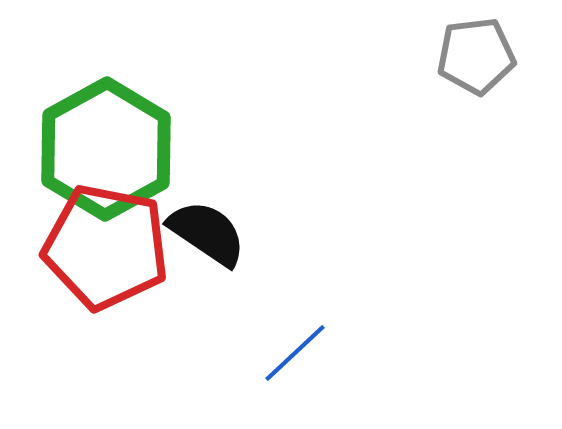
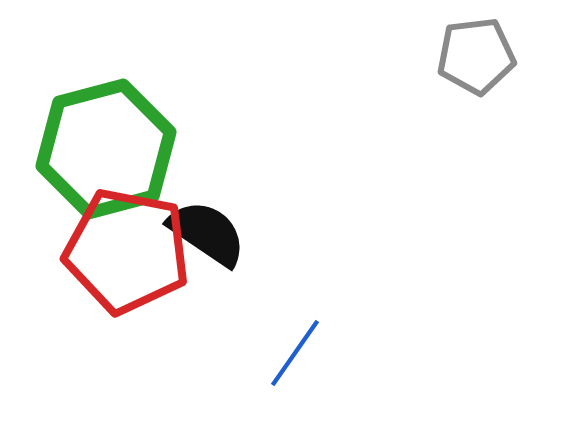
green hexagon: rotated 14 degrees clockwise
red pentagon: moved 21 px right, 4 px down
blue line: rotated 12 degrees counterclockwise
